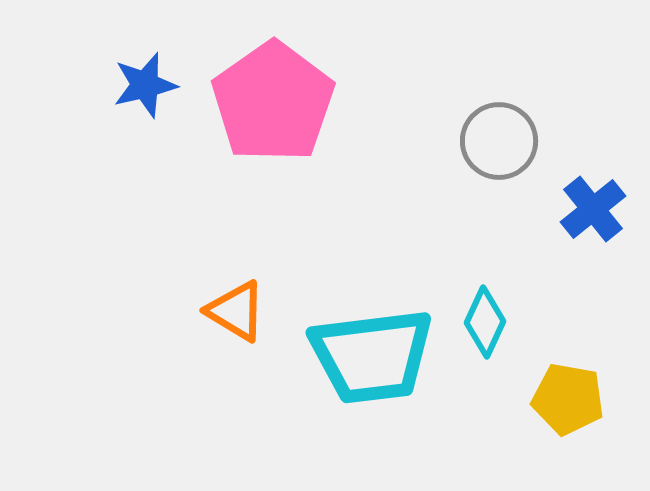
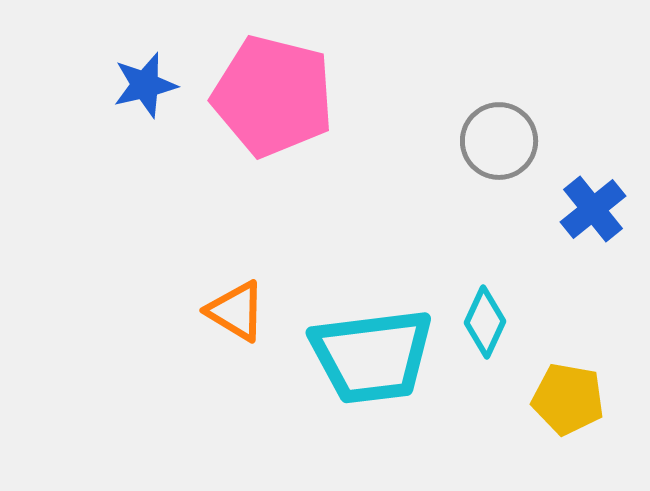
pink pentagon: moved 6 px up; rotated 23 degrees counterclockwise
